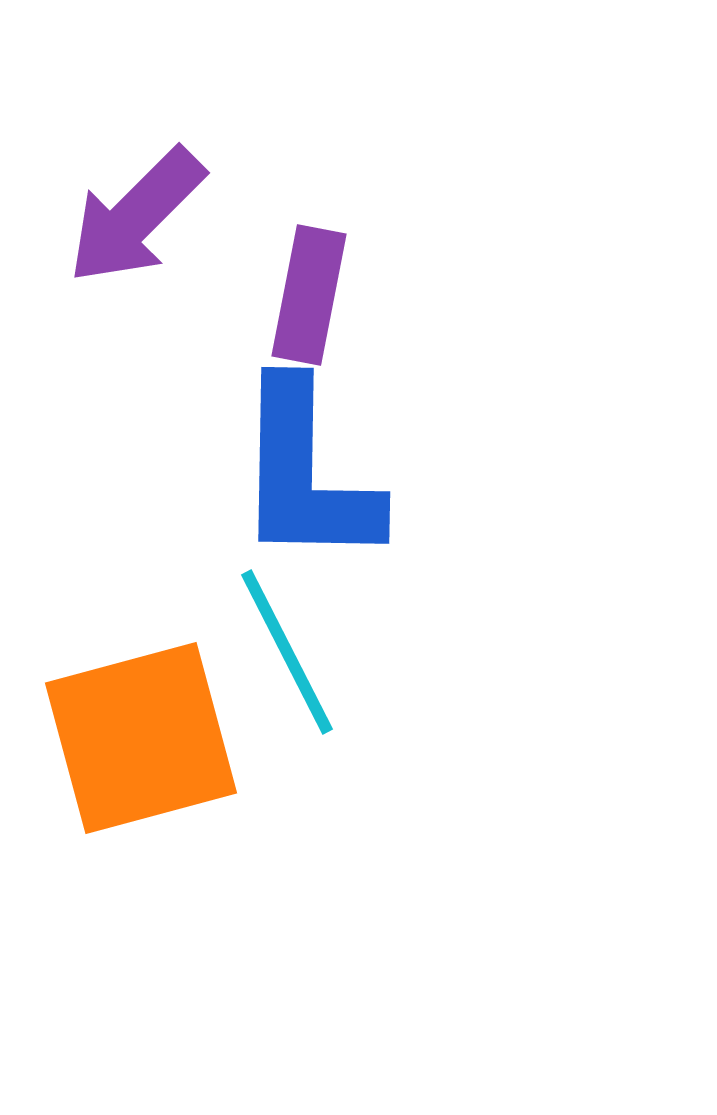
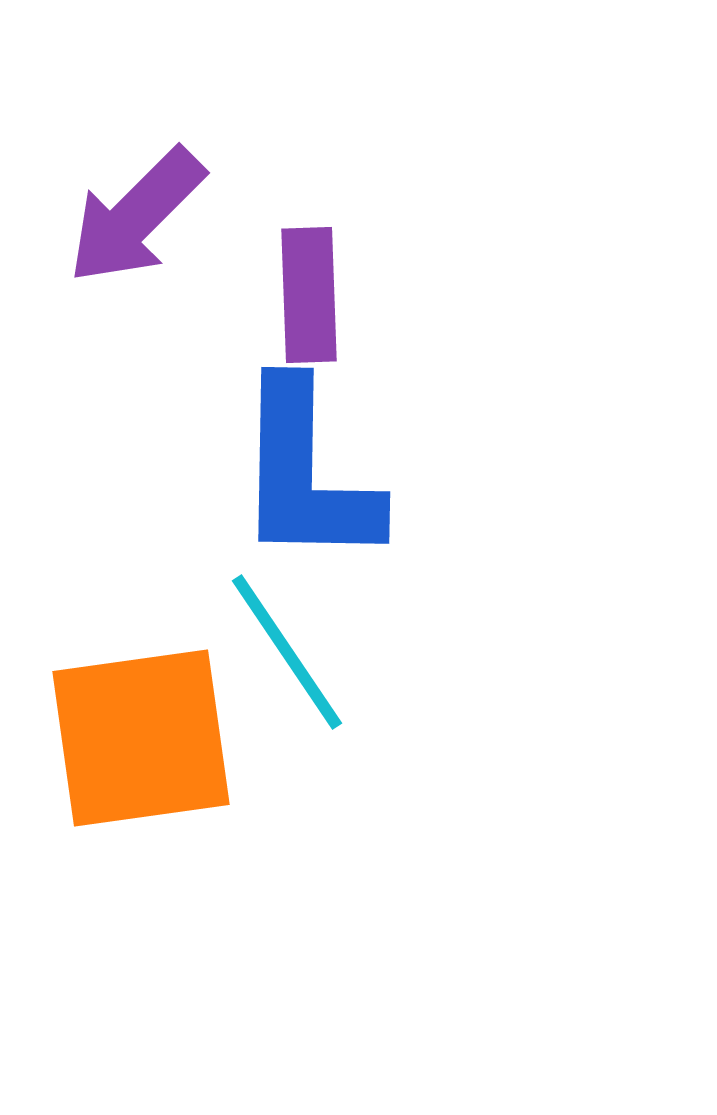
purple rectangle: rotated 13 degrees counterclockwise
cyan line: rotated 7 degrees counterclockwise
orange square: rotated 7 degrees clockwise
